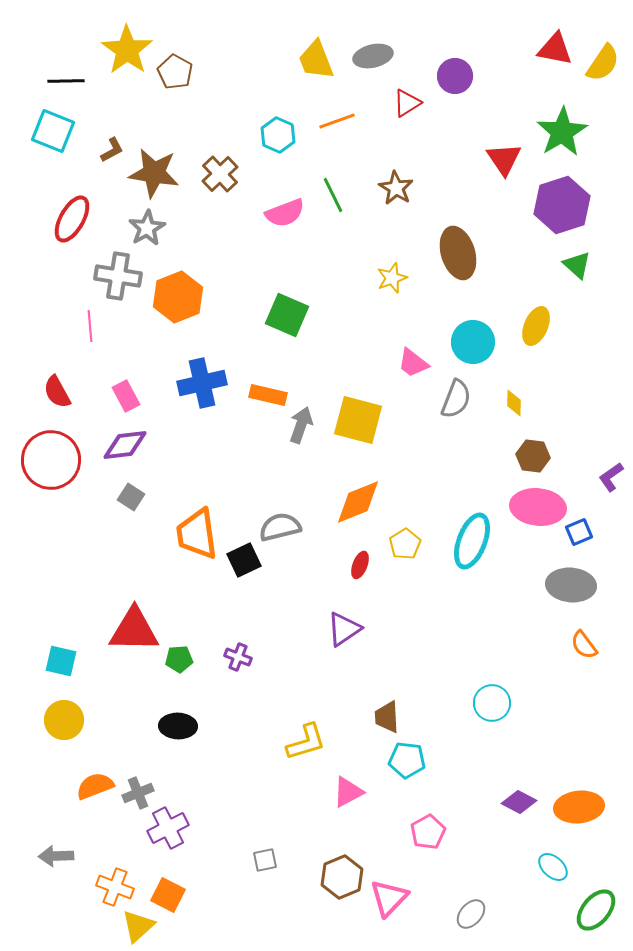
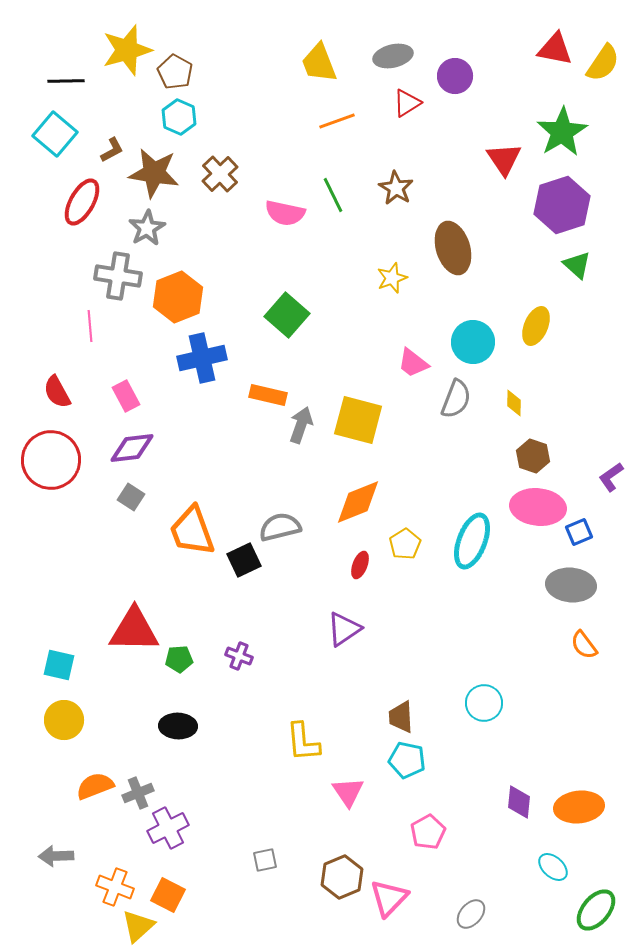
yellow star at (127, 50): rotated 21 degrees clockwise
gray ellipse at (373, 56): moved 20 px right
yellow trapezoid at (316, 60): moved 3 px right, 3 px down
cyan square at (53, 131): moved 2 px right, 3 px down; rotated 18 degrees clockwise
cyan hexagon at (278, 135): moved 99 px left, 18 px up
pink semicircle at (285, 213): rotated 33 degrees clockwise
red ellipse at (72, 219): moved 10 px right, 17 px up
brown ellipse at (458, 253): moved 5 px left, 5 px up
green square at (287, 315): rotated 18 degrees clockwise
blue cross at (202, 383): moved 25 px up
purple diamond at (125, 445): moved 7 px right, 3 px down
brown hexagon at (533, 456): rotated 12 degrees clockwise
orange trapezoid at (197, 534): moved 5 px left, 3 px up; rotated 12 degrees counterclockwise
purple cross at (238, 657): moved 1 px right, 1 px up
cyan square at (61, 661): moved 2 px left, 4 px down
cyan circle at (492, 703): moved 8 px left
brown trapezoid at (387, 717): moved 14 px right
yellow L-shape at (306, 742): moved 3 px left; rotated 102 degrees clockwise
cyan pentagon at (407, 760): rotated 6 degrees clockwise
pink triangle at (348, 792): rotated 36 degrees counterclockwise
purple diamond at (519, 802): rotated 68 degrees clockwise
